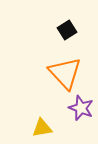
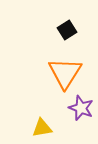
orange triangle: rotated 15 degrees clockwise
